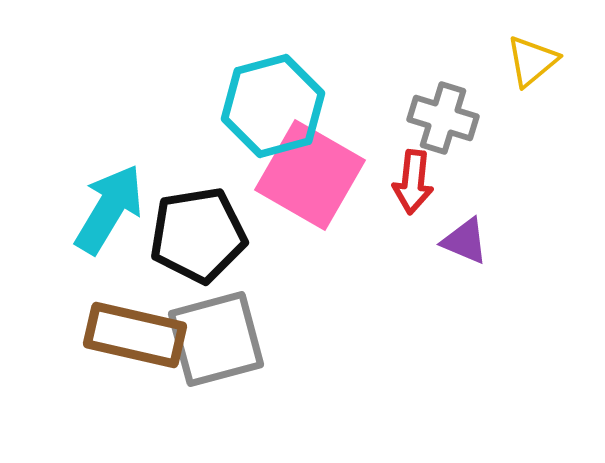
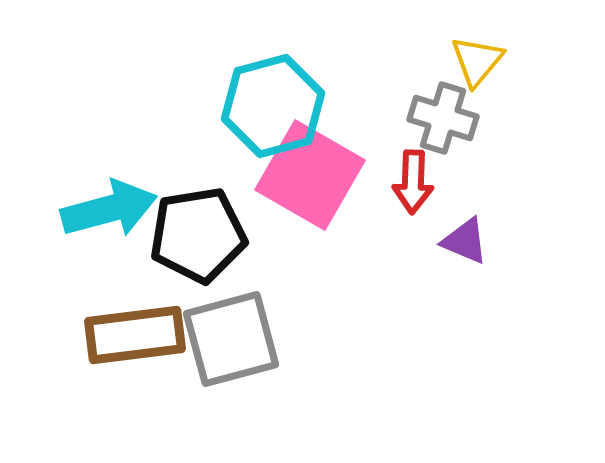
yellow triangle: moved 55 px left; rotated 10 degrees counterclockwise
red arrow: rotated 4 degrees counterclockwise
cyan arrow: rotated 44 degrees clockwise
brown rectangle: rotated 20 degrees counterclockwise
gray square: moved 15 px right
